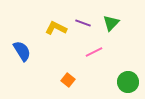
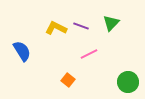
purple line: moved 2 px left, 3 px down
pink line: moved 5 px left, 2 px down
